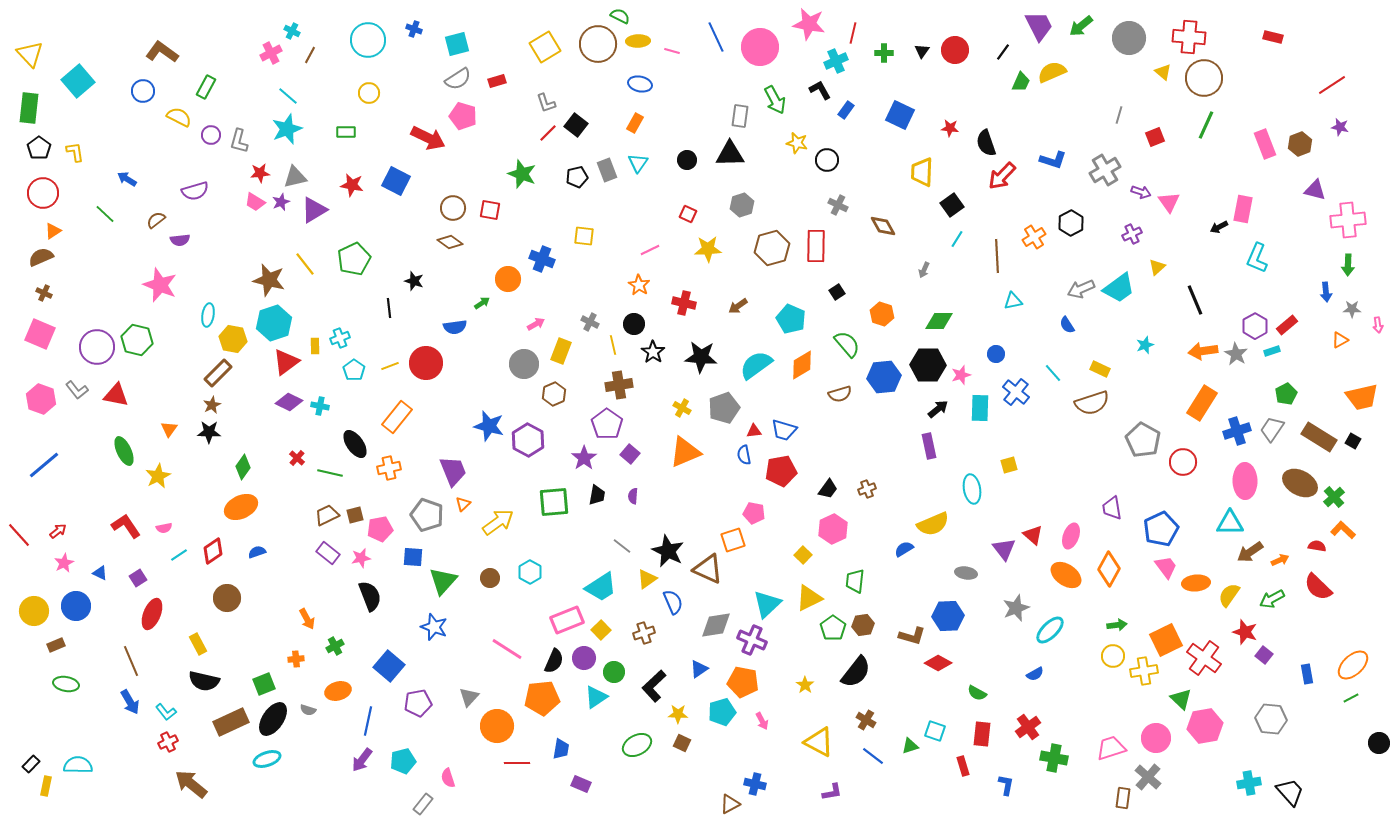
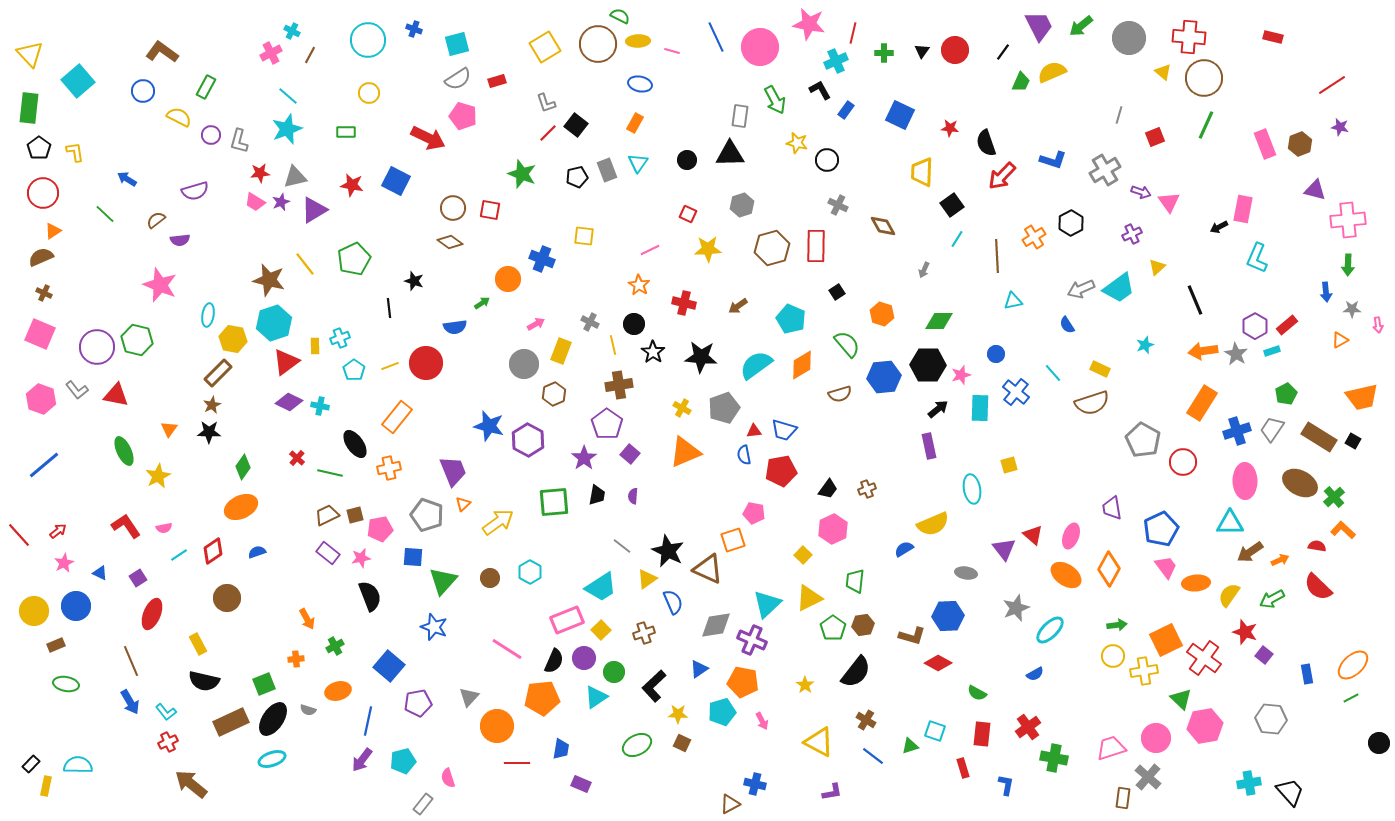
cyan ellipse at (267, 759): moved 5 px right
red rectangle at (963, 766): moved 2 px down
